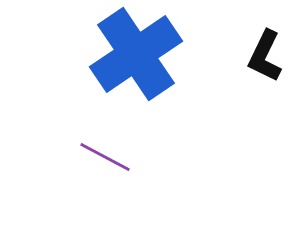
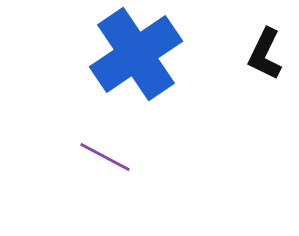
black L-shape: moved 2 px up
